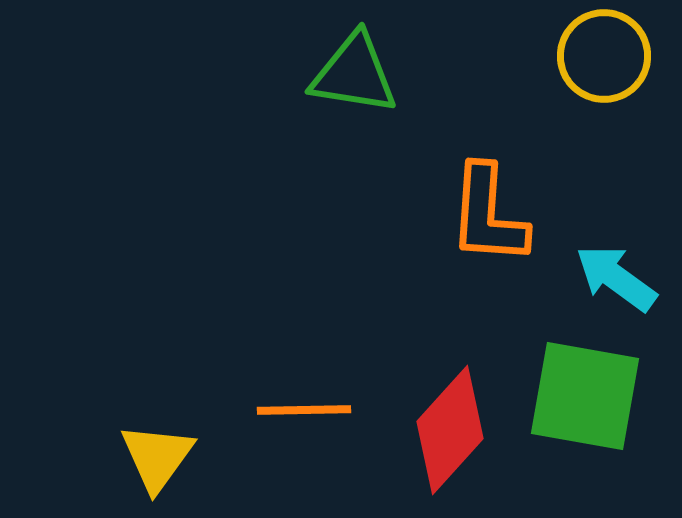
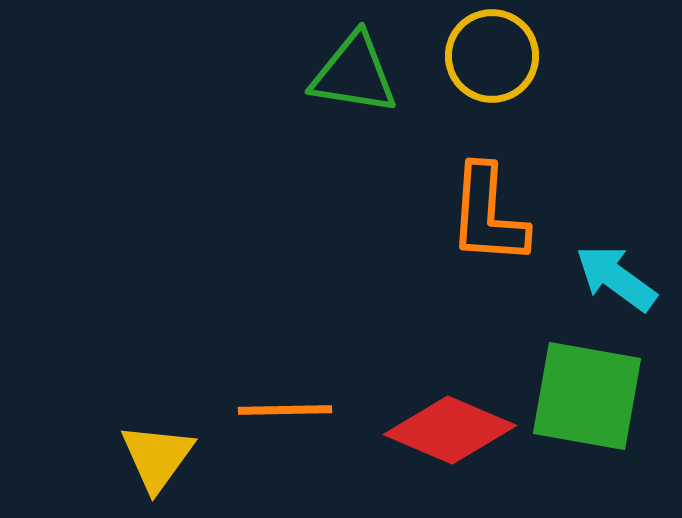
yellow circle: moved 112 px left
green square: moved 2 px right
orange line: moved 19 px left
red diamond: rotated 71 degrees clockwise
